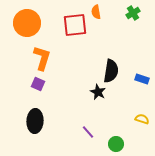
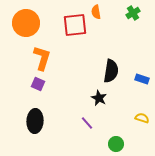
orange circle: moved 1 px left
black star: moved 1 px right, 6 px down
yellow semicircle: moved 1 px up
purple line: moved 1 px left, 9 px up
